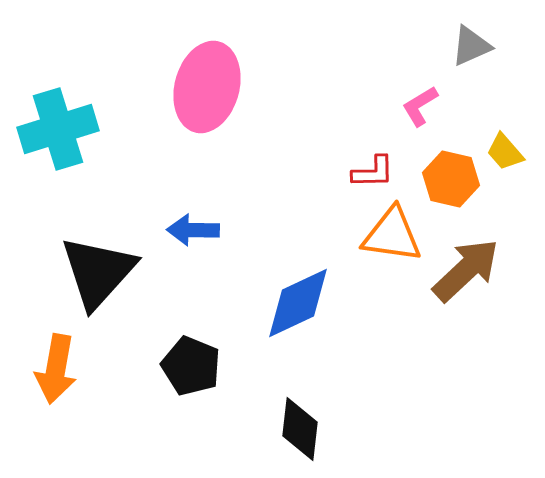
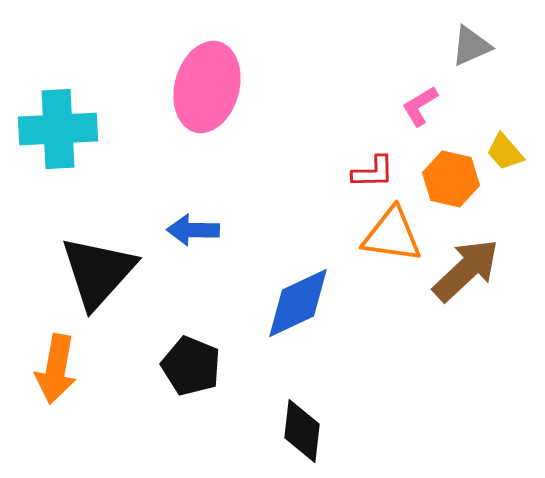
cyan cross: rotated 14 degrees clockwise
black diamond: moved 2 px right, 2 px down
